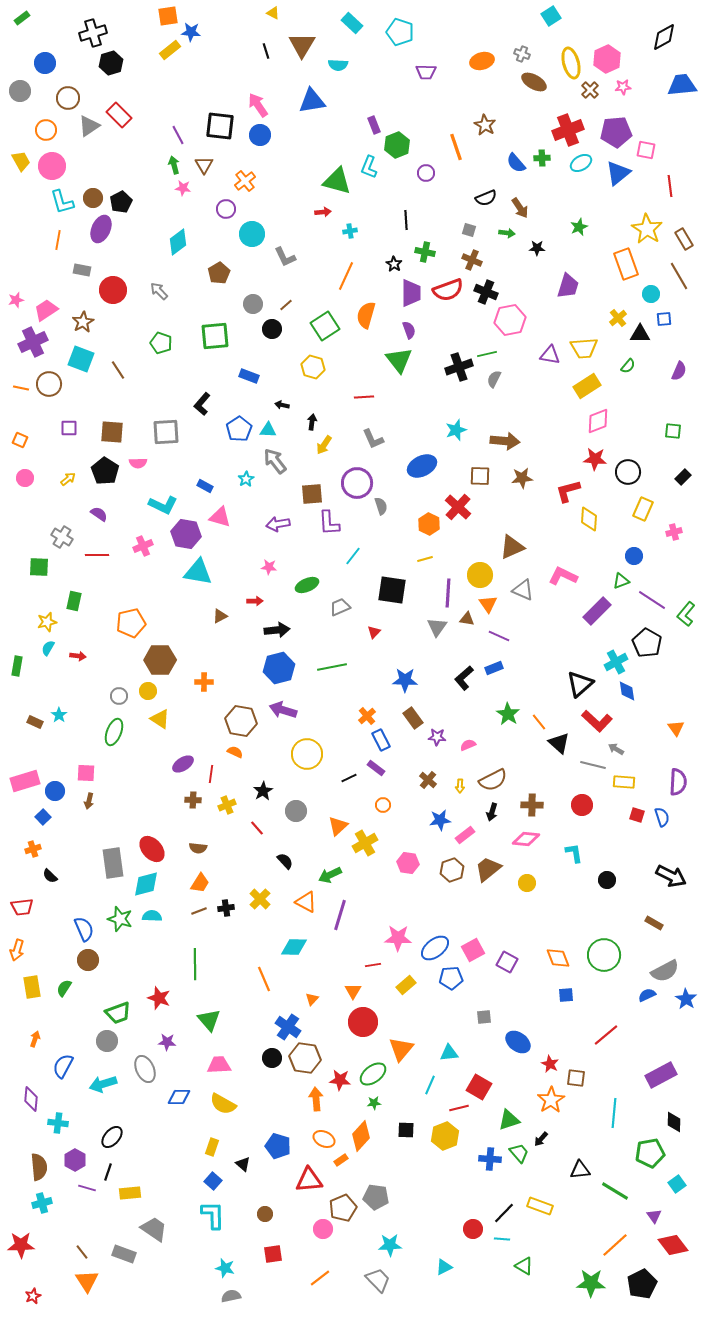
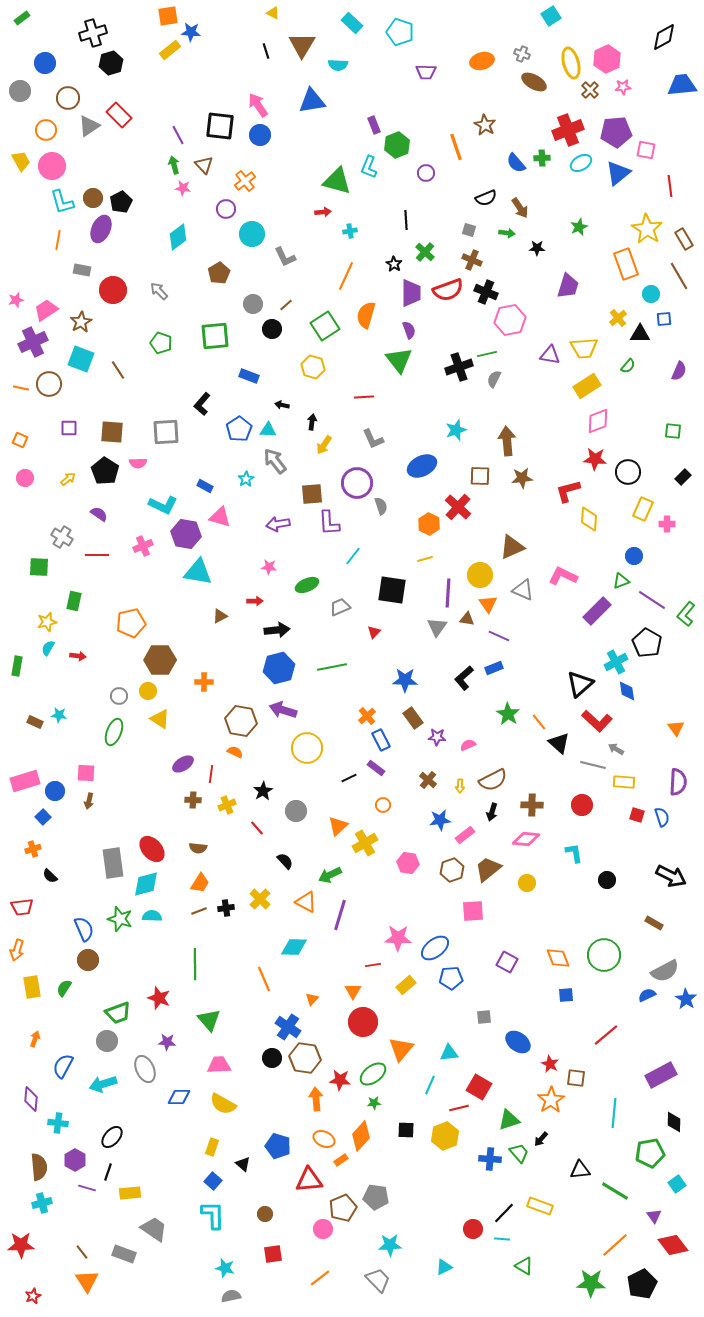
brown triangle at (204, 165): rotated 12 degrees counterclockwise
cyan diamond at (178, 242): moved 5 px up
green cross at (425, 252): rotated 30 degrees clockwise
brown star at (83, 322): moved 2 px left
brown arrow at (505, 441): moved 2 px right; rotated 100 degrees counterclockwise
pink cross at (674, 532): moved 7 px left, 8 px up; rotated 14 degrees clockwise
cyan star at (59, 715): rotated 28 degrees counterclockwise
yellow circle at (307, 754): moved 6 px up
pink square at (473, 950): moved 39 px up; rotated 25 degrees clockwise
